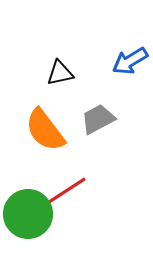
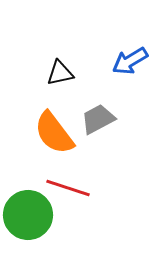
orange semicircle: moved 9 px right, 3 px down
red line: moved 2 px right, 3 px up; rotated 51 degrees clockwise
green circle: moved 1 px down
